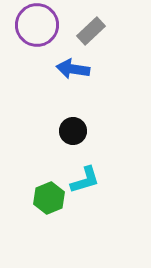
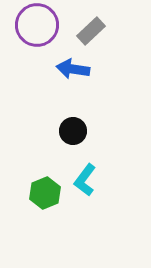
cyan L-shape: rotated 144 degrees clockwise
green hexagon: moved 4 px left, 5 px up
